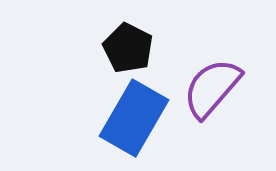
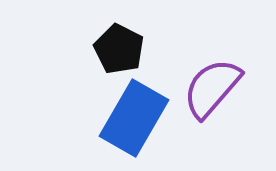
black pentagon: moved 9 px left, 1 px down
